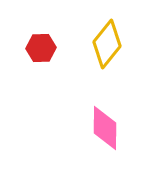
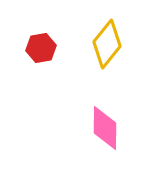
red hexagon: rotated 8 degrees counterclockwise
